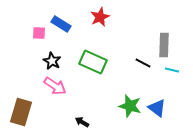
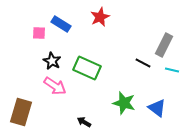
gray rectangle: rotated 25 degrees clockwise
green rectangle: moved 6 px left, 6 px down
green star: moved 6 px left, 3 px up
black arrow: moved 2 px right
